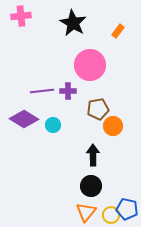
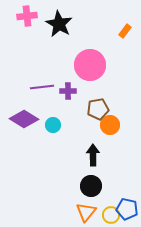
pink cross: moved 6 px right
black star: moved 14 px left, 1 px down
orange rectangle: moved 7 px right
purple line: moved 4 px up
orange circle: moved 3 px left, 1 px up
